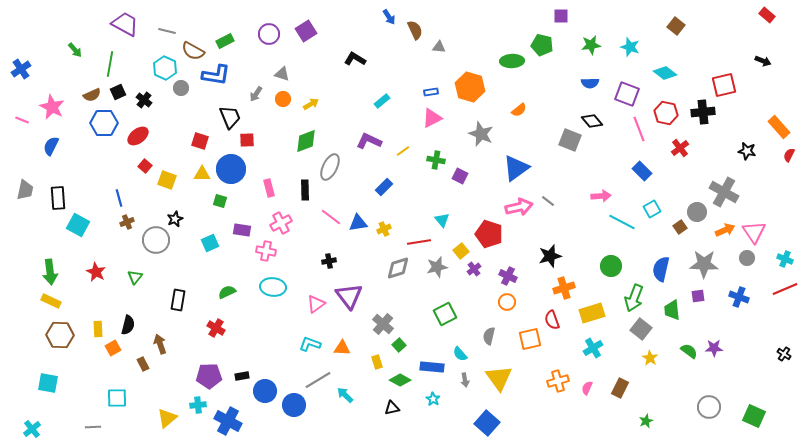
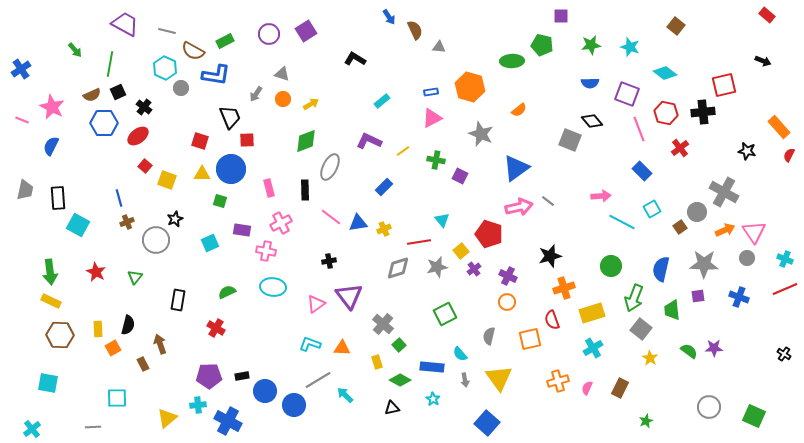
black cross at (144, 100): moved 7 px down
